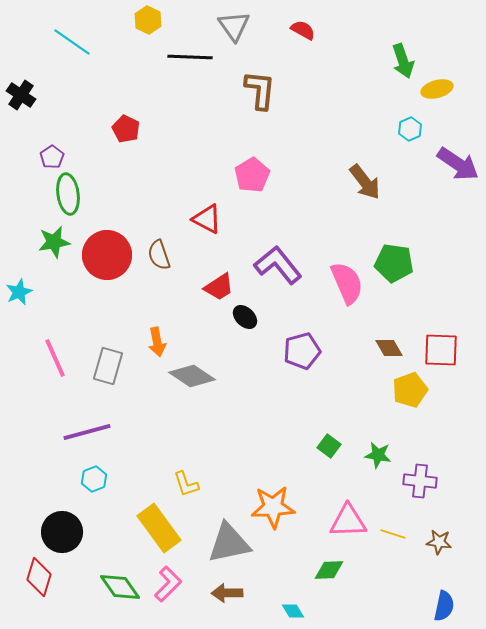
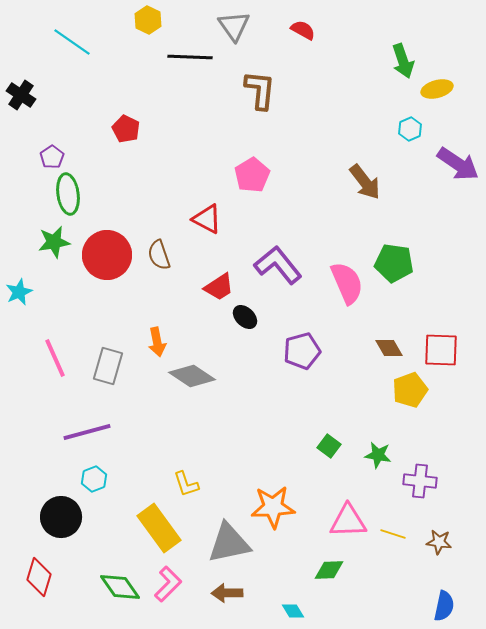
black circle at (62, 532): moved 1 px left, 15 px up
